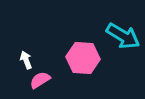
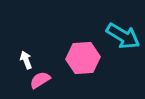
pink hexagon: rotated 8 degrees counterclockwise
